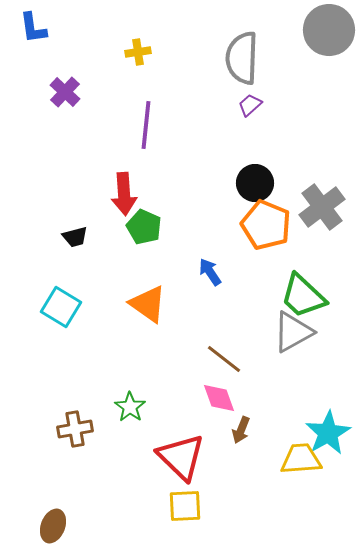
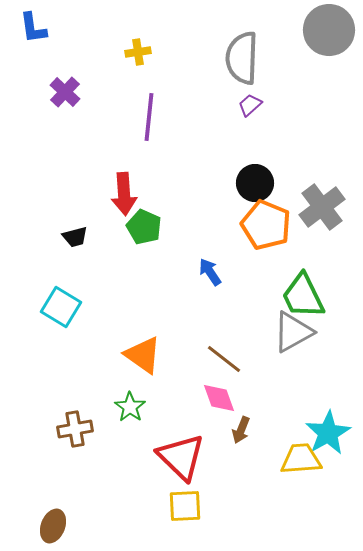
purple line: moved 3 px right, 8 px up
green trapezoid: rotated 21 degrees clockwise
orange triangle: moved 5 px left, 51 px down
